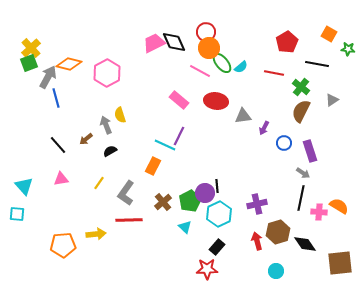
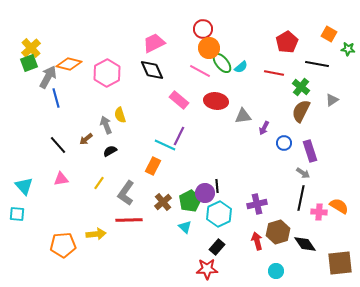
red circle at (206, 32): moved 3 px left, 3 px up
black diamond at (174, 42): moved 22 px left, 28 px down
